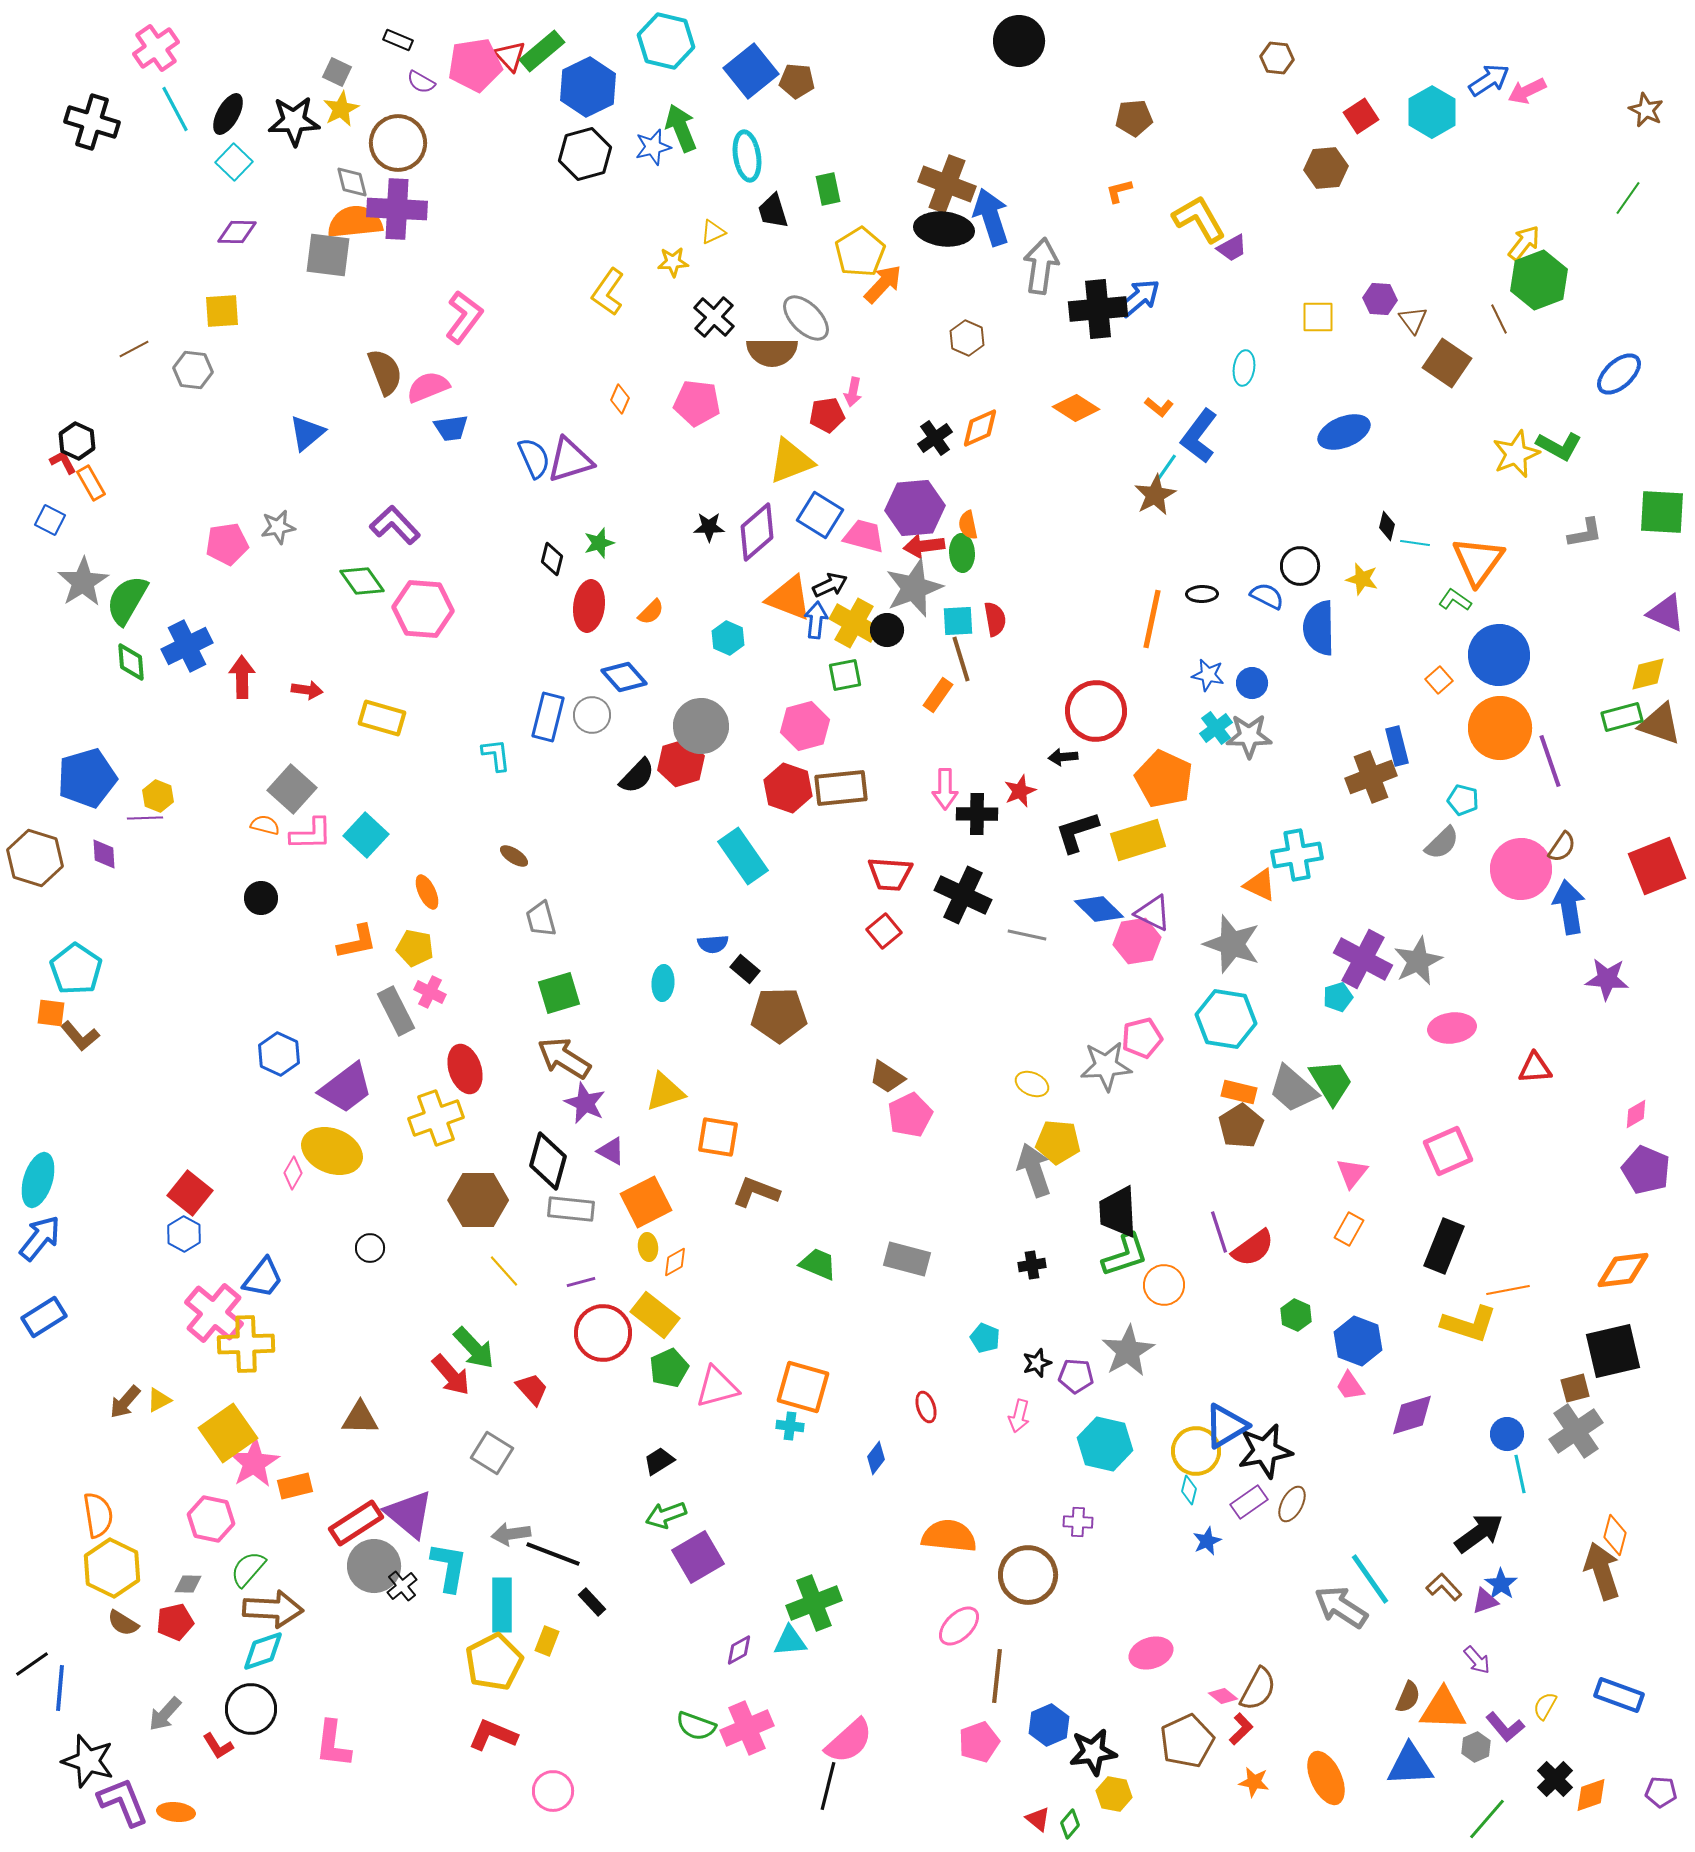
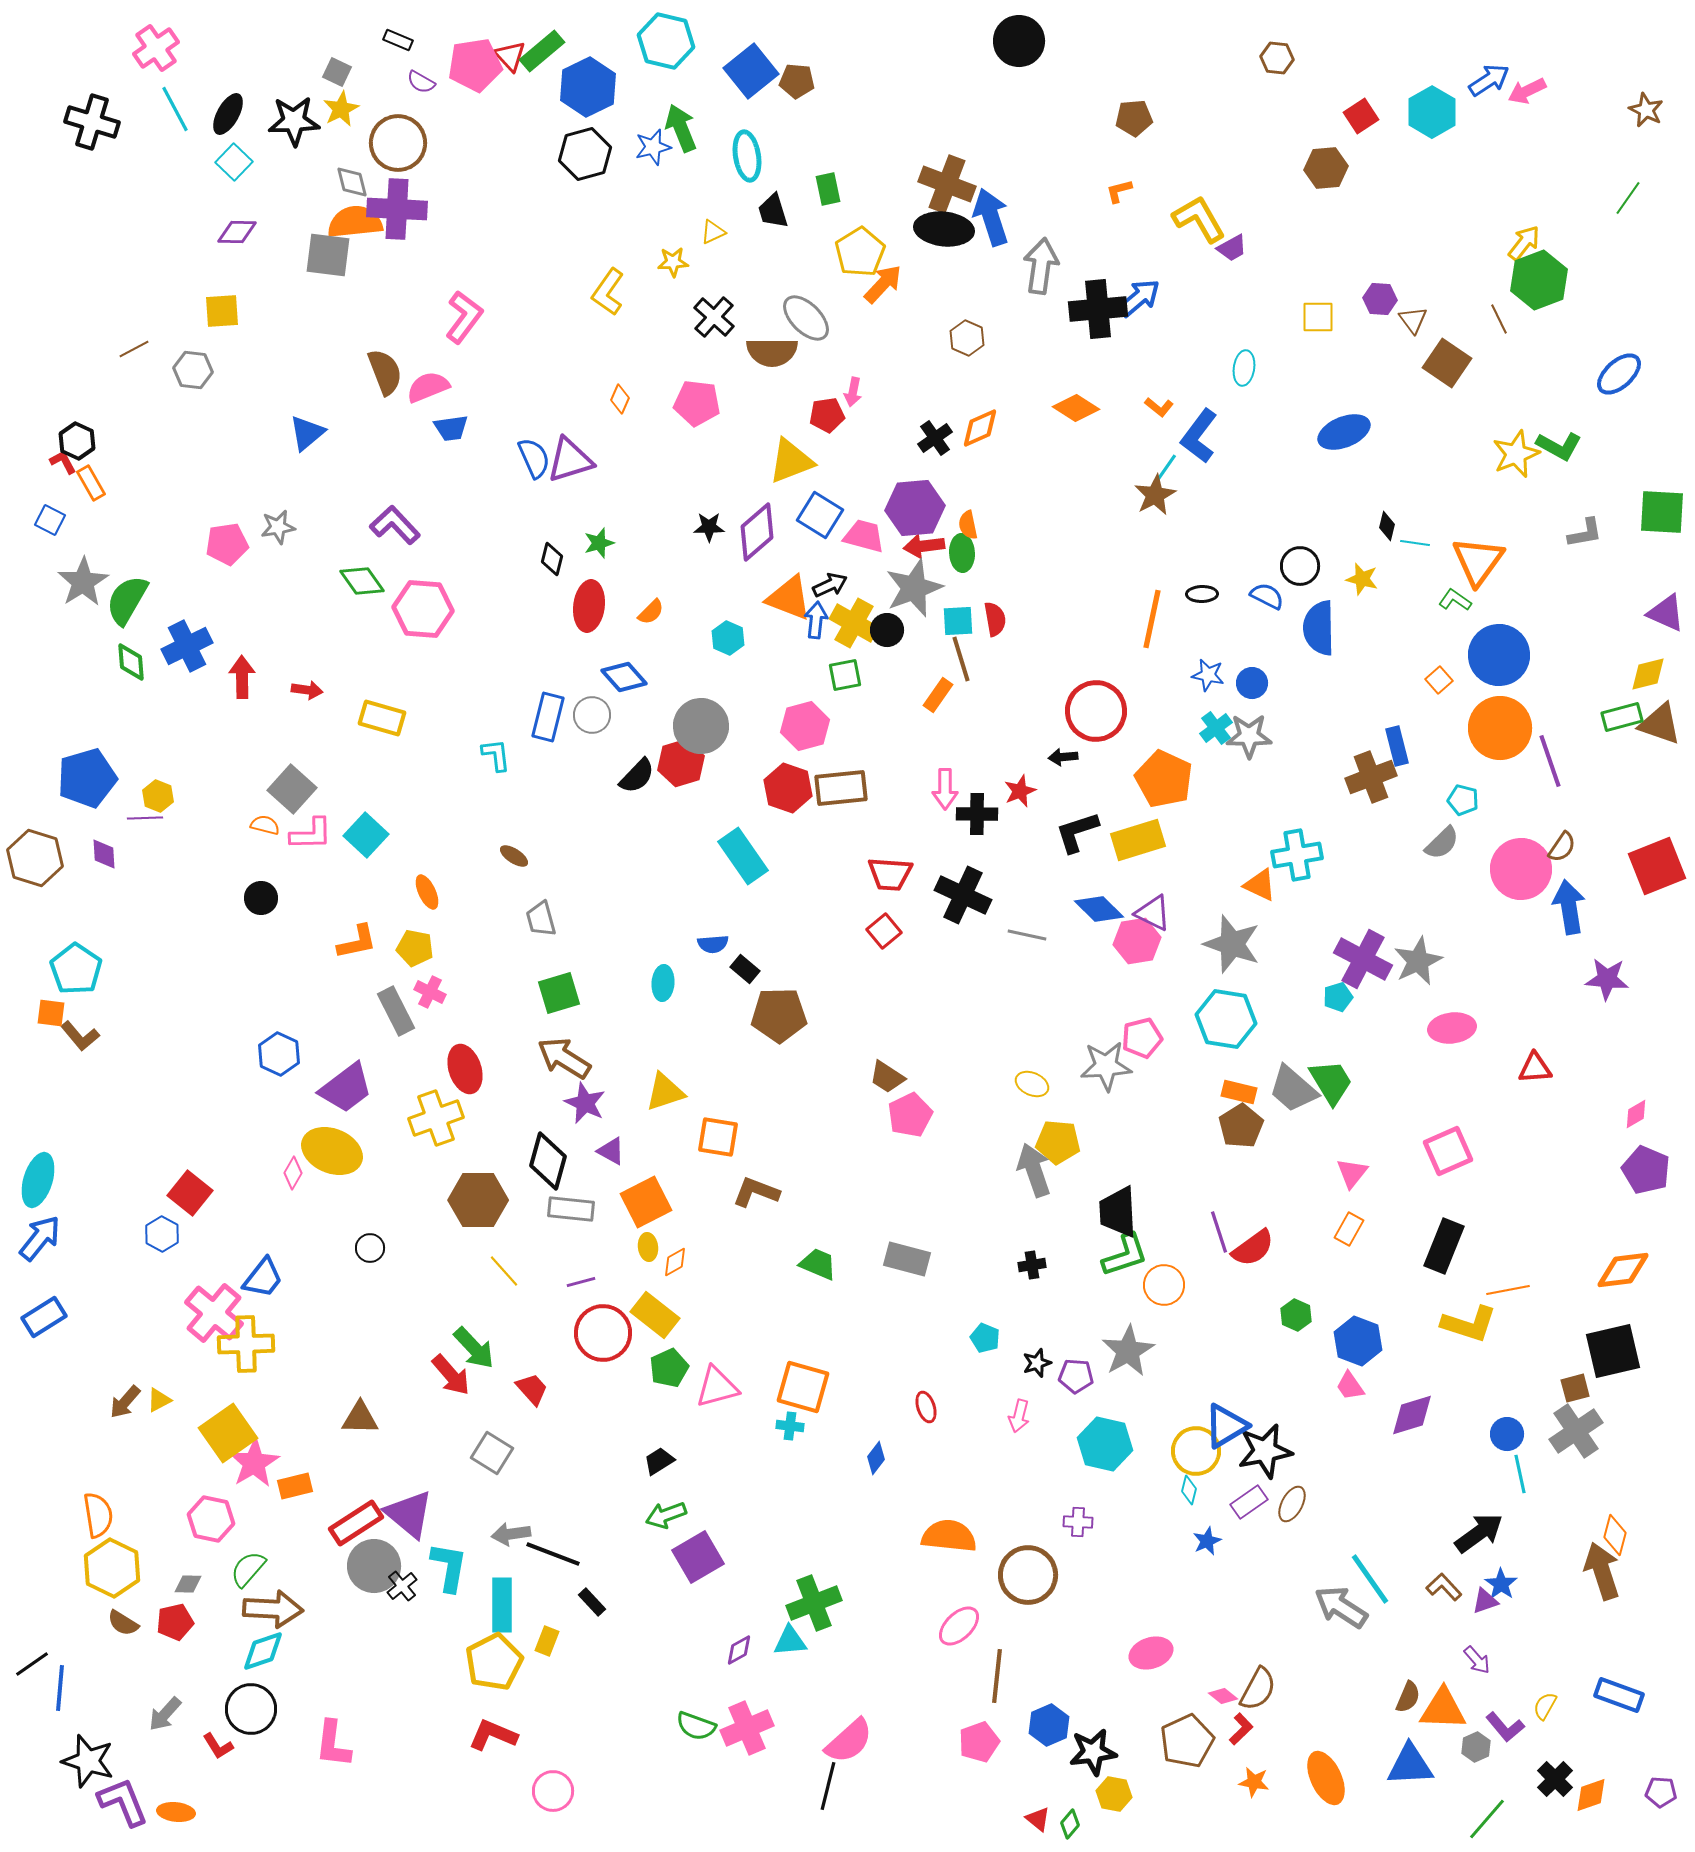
blue hexagon at (184, 1234): moved 22 px left
